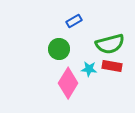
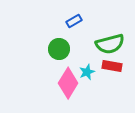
cyan star: moved 2 px left, 3 px down; rotated 28 degrees counterclockwise
